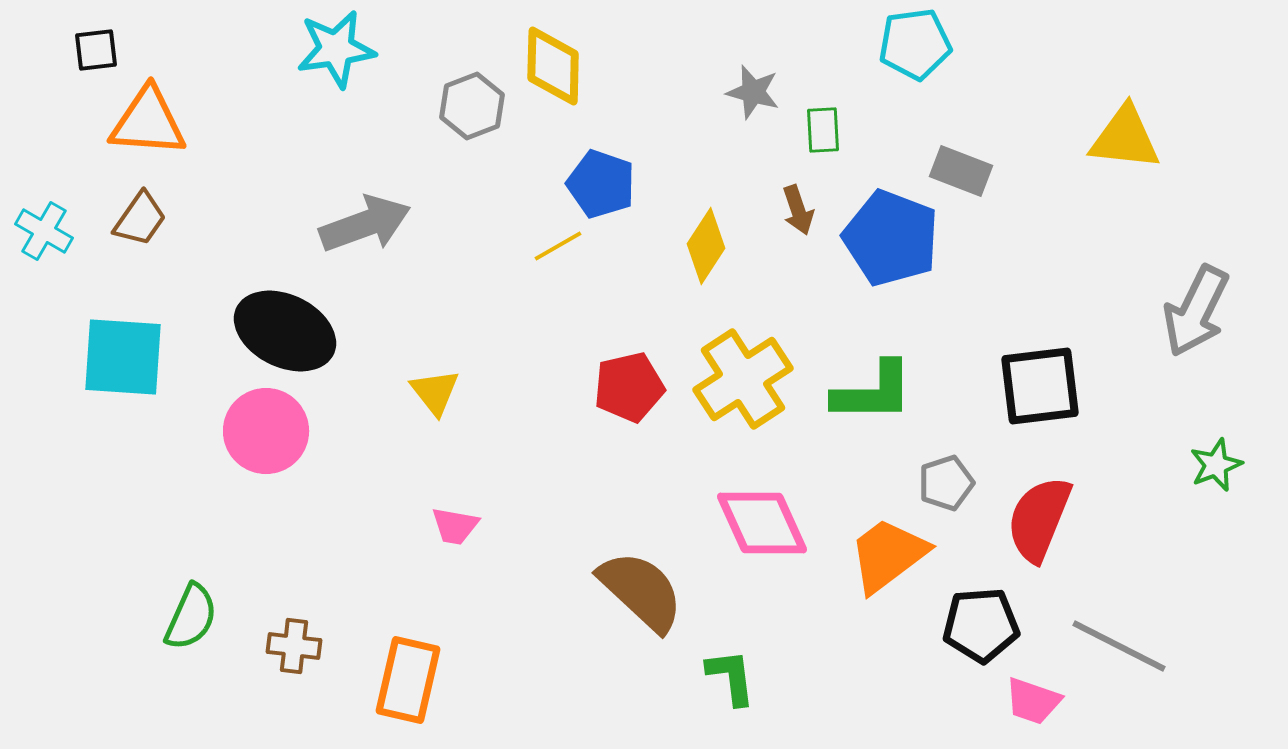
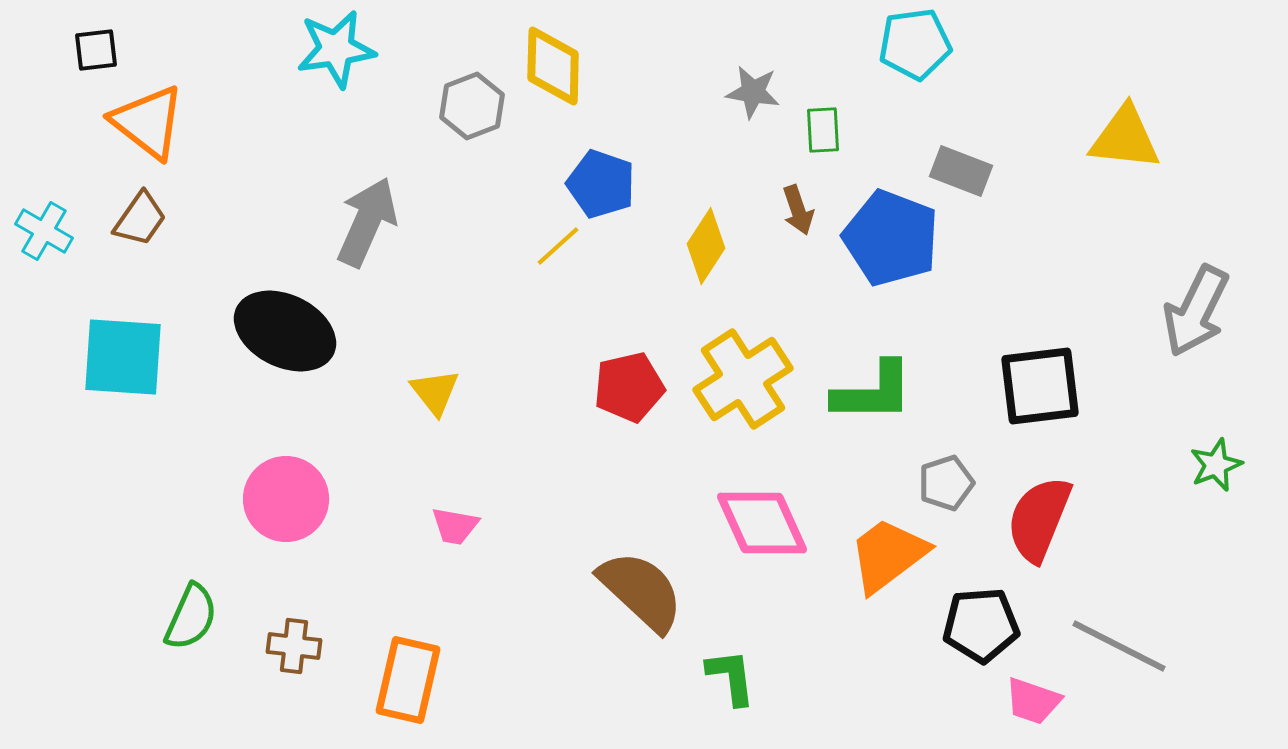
gray star at (753, 92): rotated 6 degrees counterclockwise
orange triangle at (148, 122): rotated 34 degrees clockwise
gray arrow at (365, 224): moved 2 px right, 2 px up; rotated 46 degrees counterclockwise
yellow line at (558, 246): rotated 12 degrees counterclockwise
pink circle at (266, 431): moved 20 px right, 68 px down
